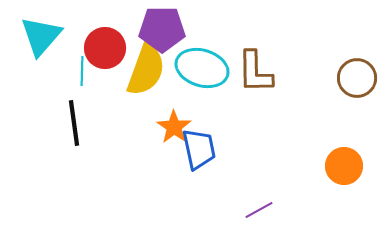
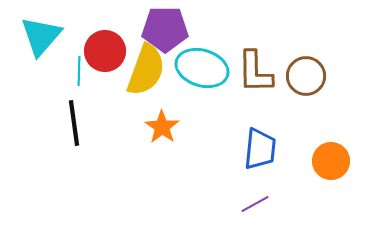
purple pentagon: moved 3 px right
red circle: moved 3 px down
cyan line: moved 3 px left
brown circle: moved 51 px left, 2 px up
orange star: moved 12 px left
blue trapezoid: moved 61 px right; rotated 18 degrees clockwise
orange circle: moved 13 px left, 5 px up
purple line: moved 4 px left, 6 px up
